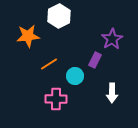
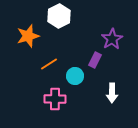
orange star: rotated 10 degrees counterclockwise
pink cross: moved 1 px left
